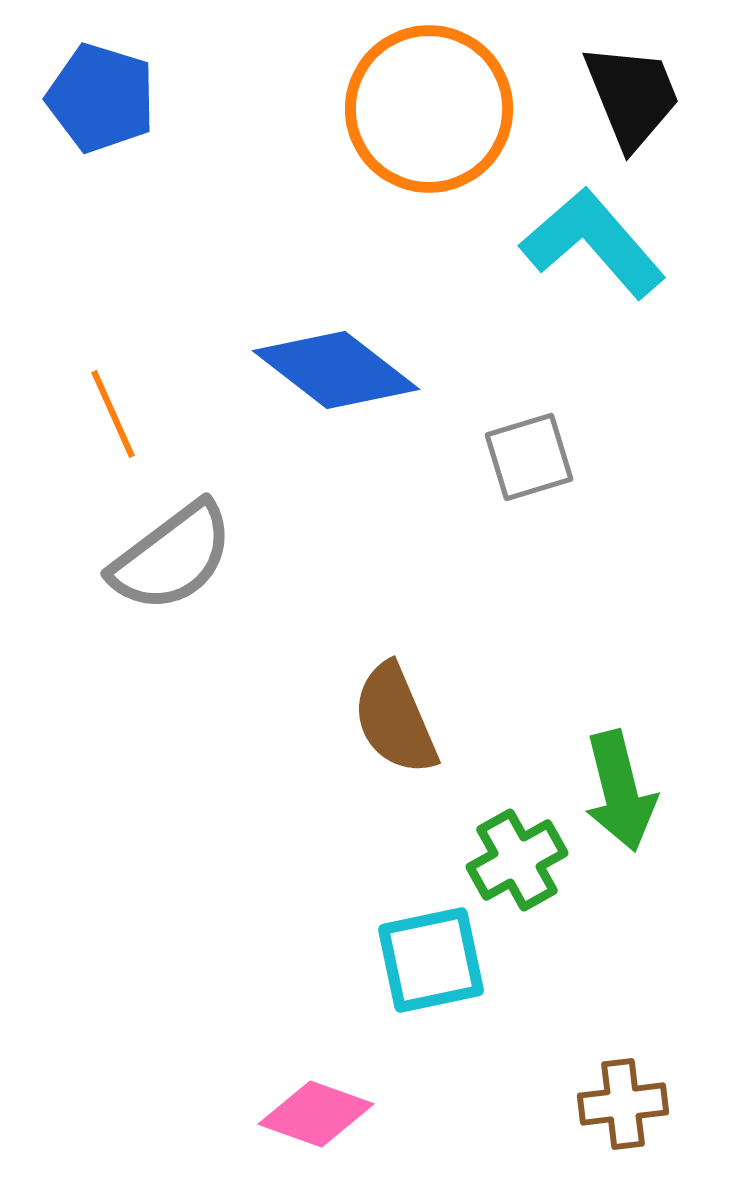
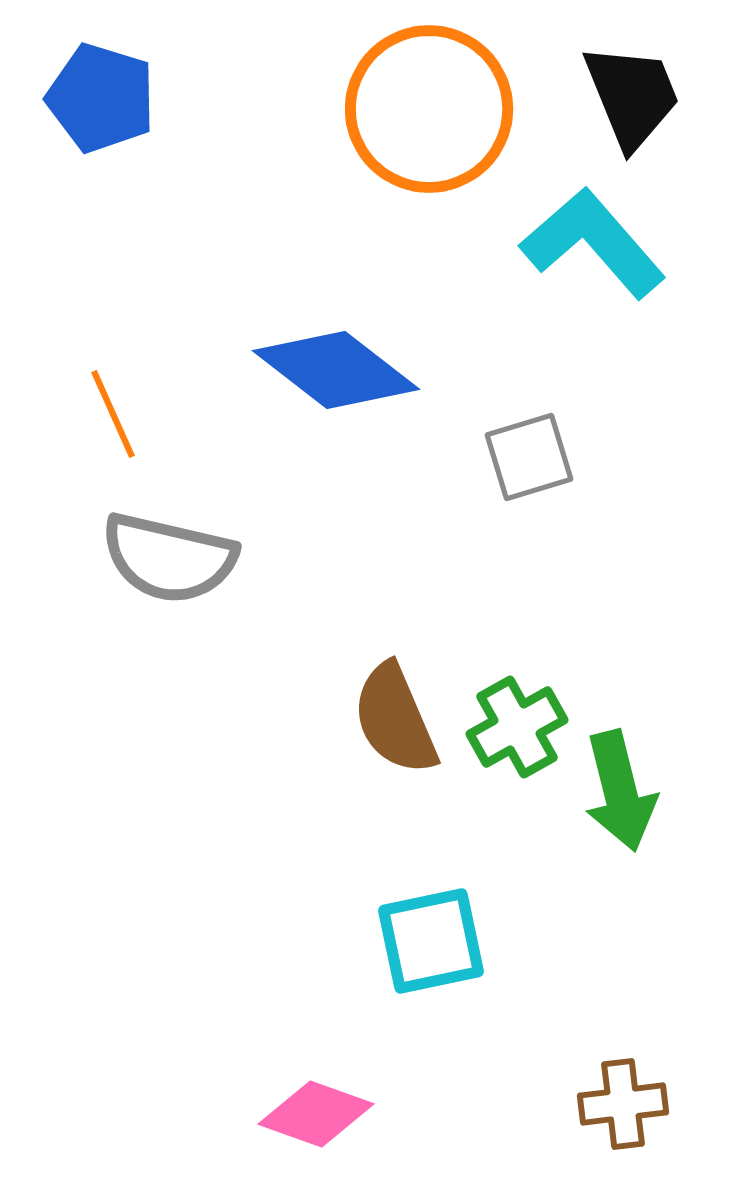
gray semicircle: moved 3 px left, 1 px down; rotated 50 degrees clockwise
green cross: moved 133 px up
cyan square: moved 19 px up
